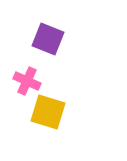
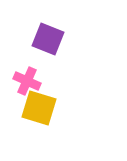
yellow square: moved 9 px left, 4 px up
